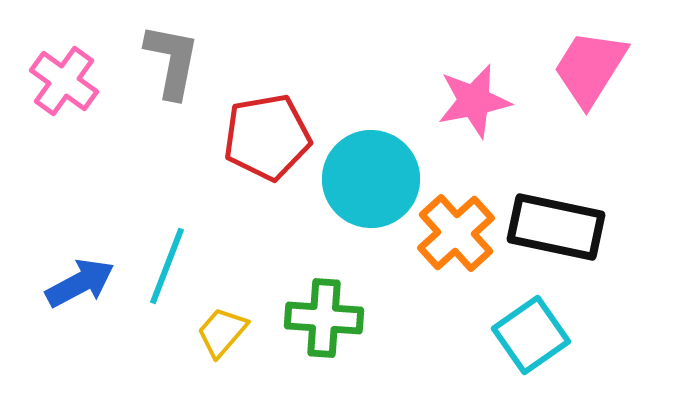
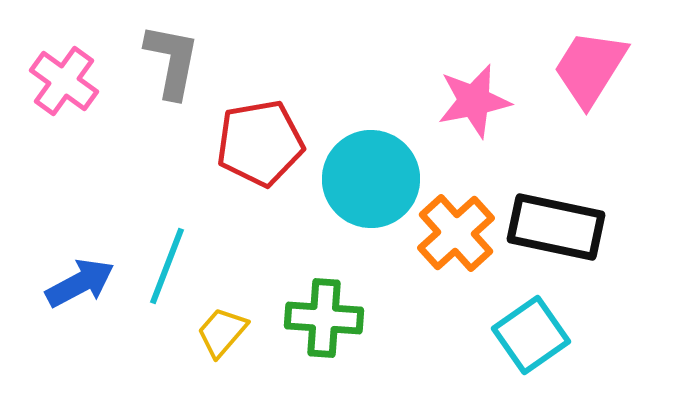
red pentagon: moved 7 px left, 6 px down
